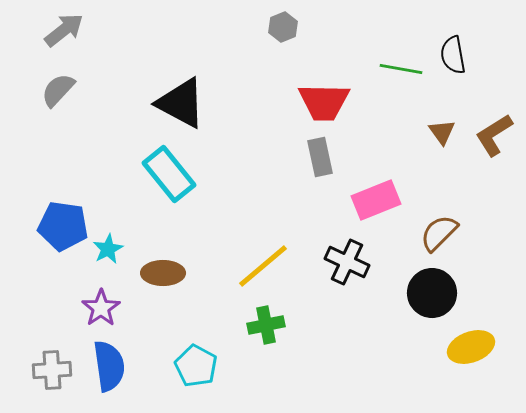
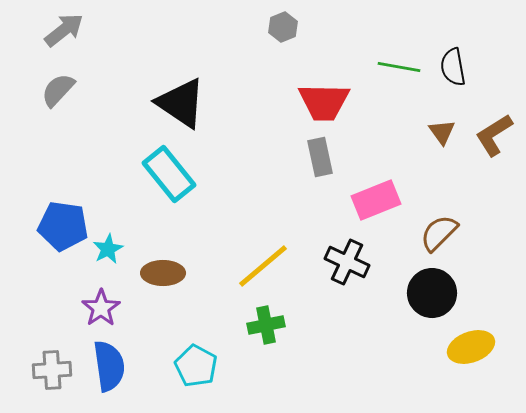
black semicircle: moved 12 px down
green line: moved 2 px left, 2 px up
black triangle: rotated 6 degrees clockwise
